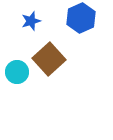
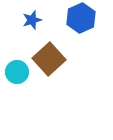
blue star: moved 1 px right, 1 px up
